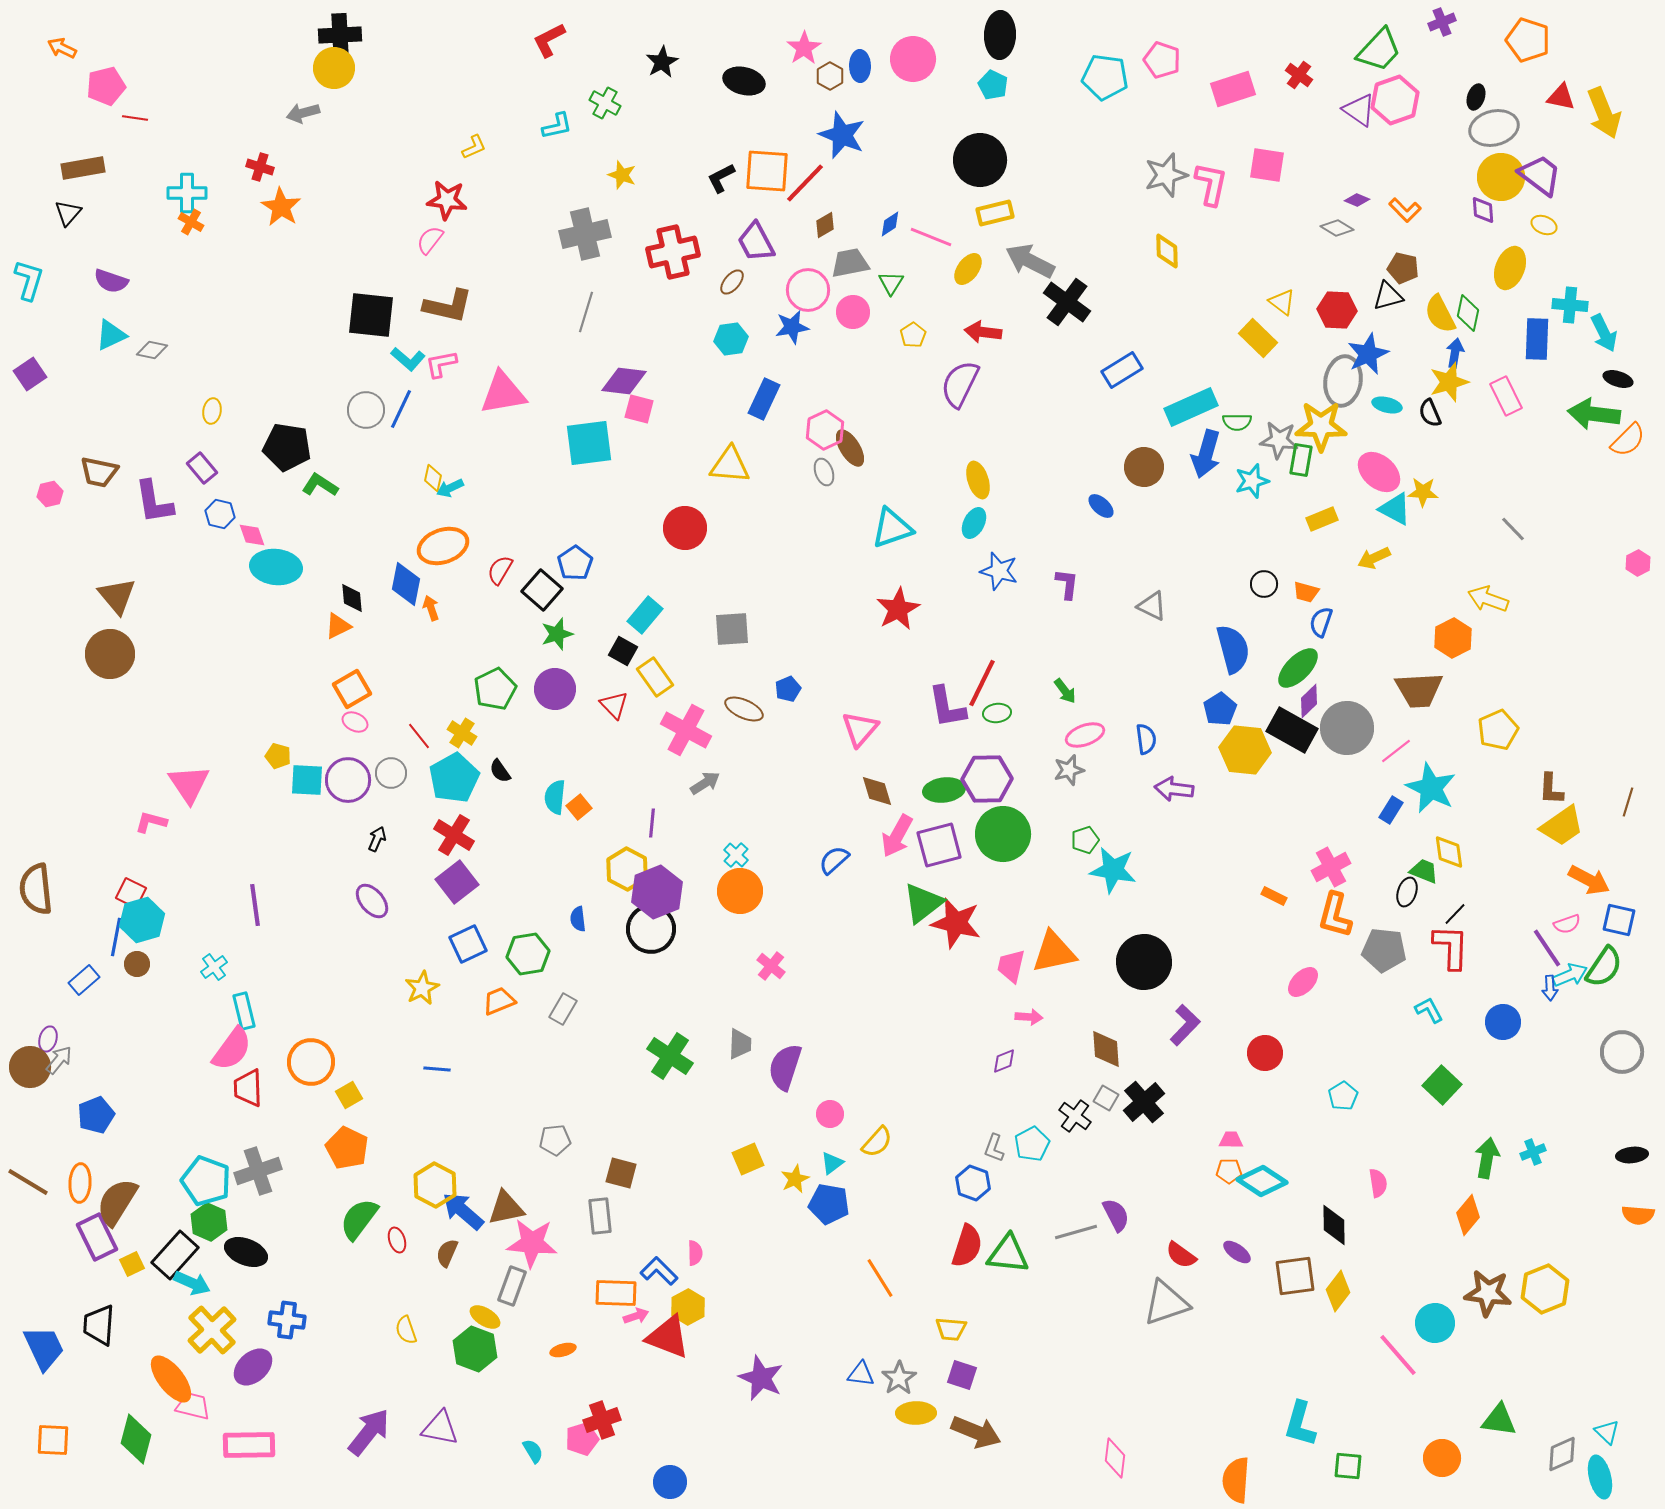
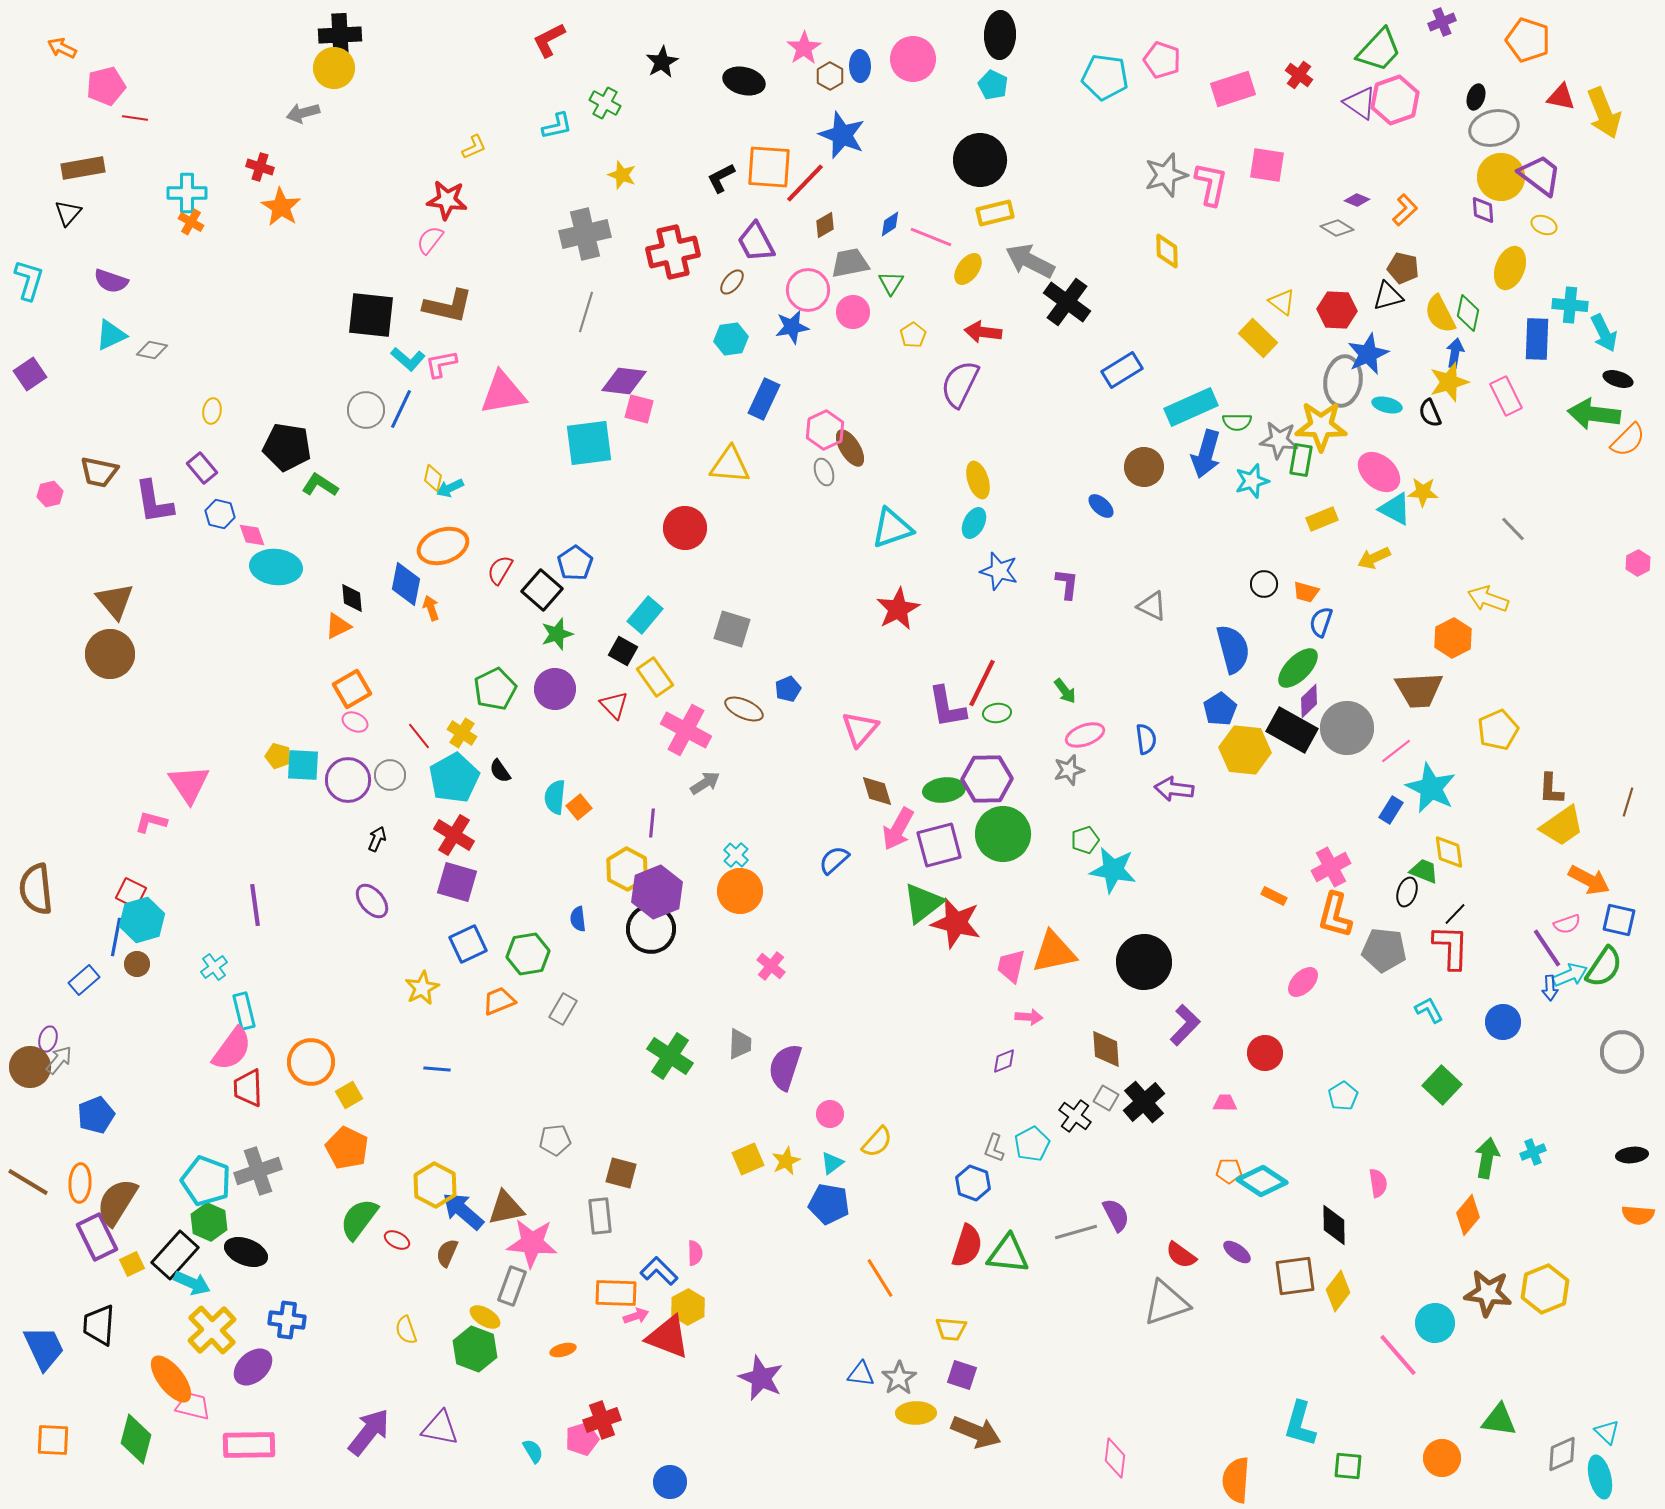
purple triangle at (1359, 110): moved 1 px right, 7 px up
orange square at (767, 171): moved 2 px right, 4 px up
orange L-shape at (1405, 210): rotated 88 degrees counterclockwise
brown triangle at (117, 596): moved 2 px left, 5 px down
gray square at (732, 629): rotated 21 degrees clockwise
gray circle at (391, 773): moved 1 px left, 2 px down
cyan square at (307, 780): moved 4 px left, 15 px up
pink arrow at (897, 836): moved 1 px right, 7 px up
purple square at (457, 882): rotated 36 degrees counterclockwise
pink trapezoid at (1231, 1140): moved 6 px left, 37 px up
yellow star at (795, 1179): moved 9 px left, 18 px up
red ellipse at (397, 1240): rotated 45 degrees counterclockwise
